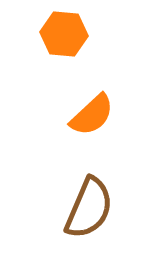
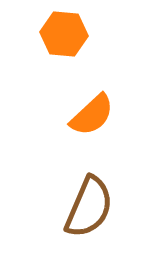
brown semicircle: moved 1 px up
